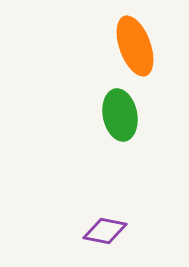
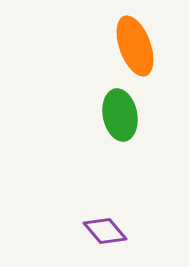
purple diamond: rotated 39 degrees clockwise
